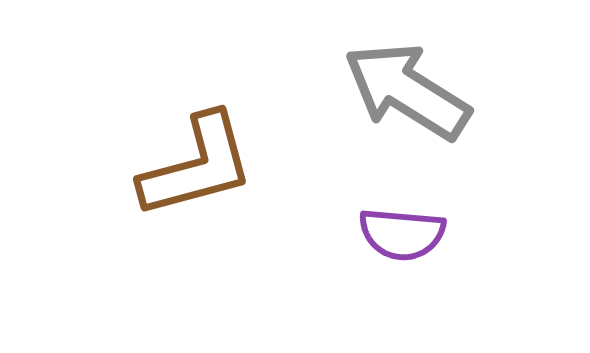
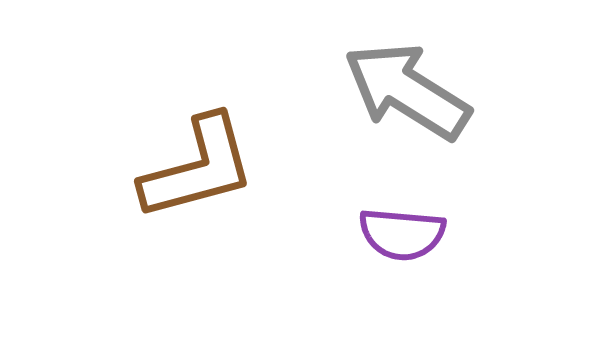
brown L-shape: moved 1 px right, 2 px down
